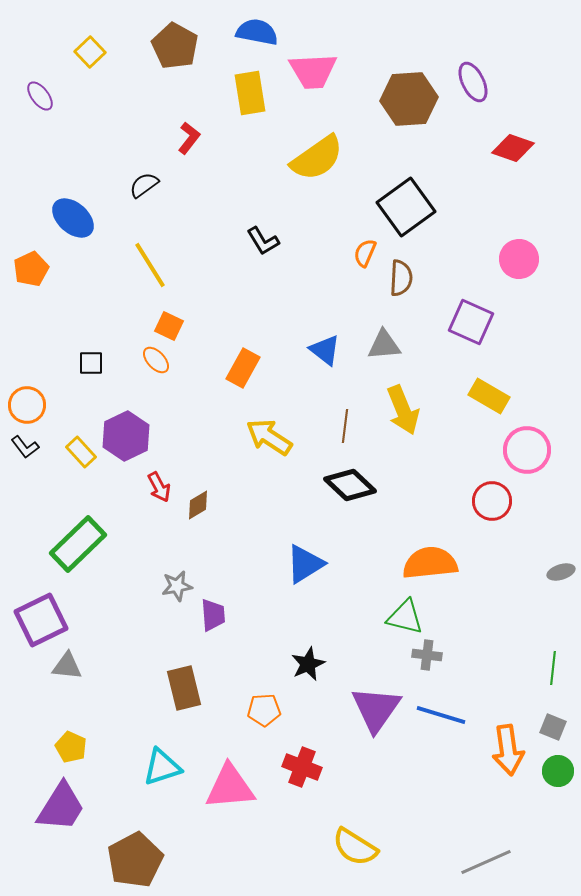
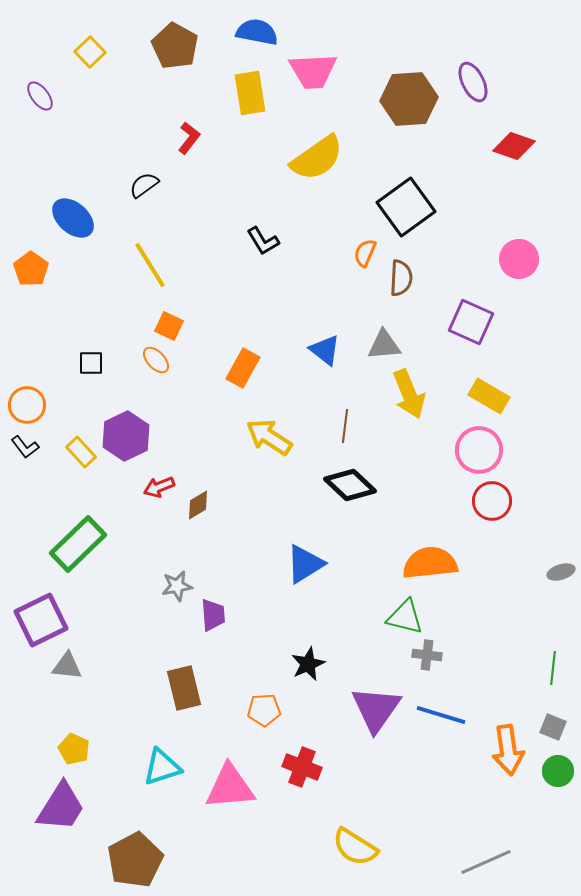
red diamond at (513, 148): moved 1 px right, 2 px up
orange pentagon at (31, 269): rotated 12 degrees counterclockwise
yellow arrow at (403, 410): moved 6 px right, 16 px up
pink circle at (527, 450): moved 48 px left
red arrow at (159, 487): rotated 96 degrees clockwise
yellow pentagon at (71, 747): moved 3 px right, 2 px down
